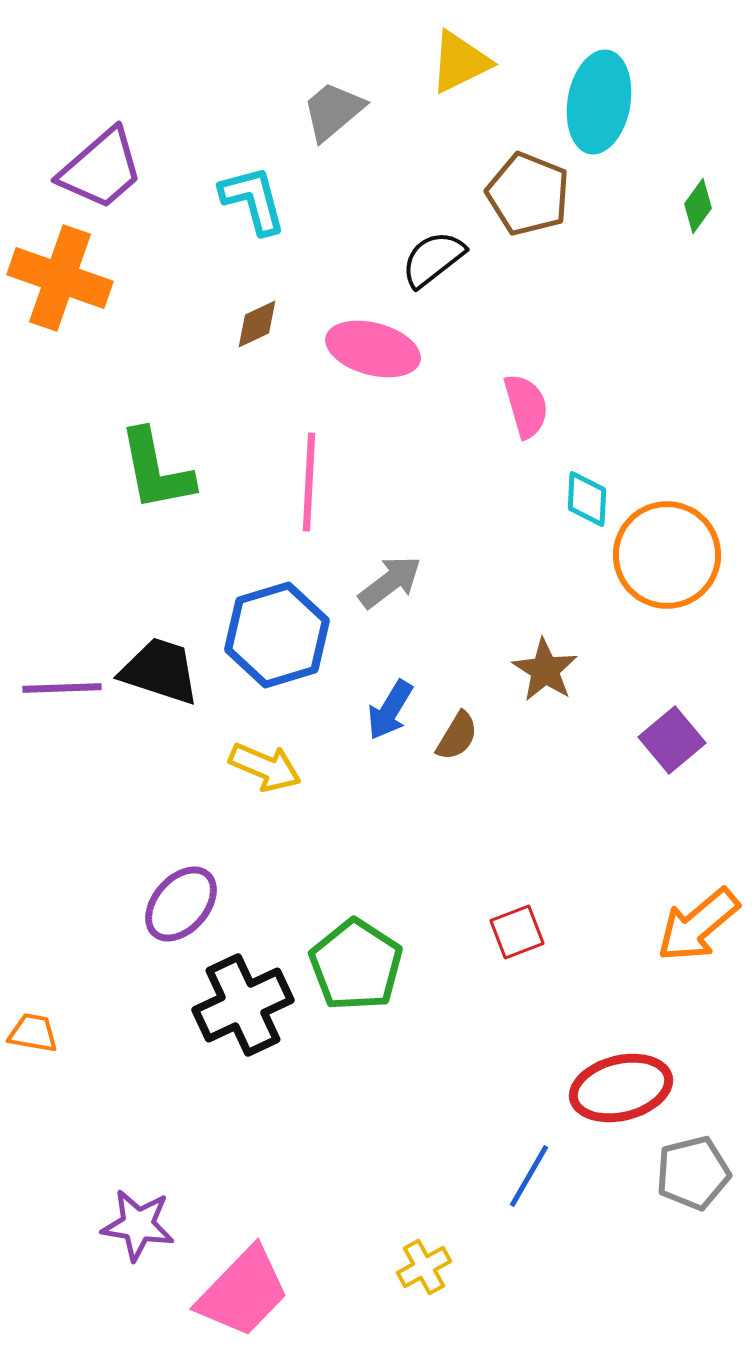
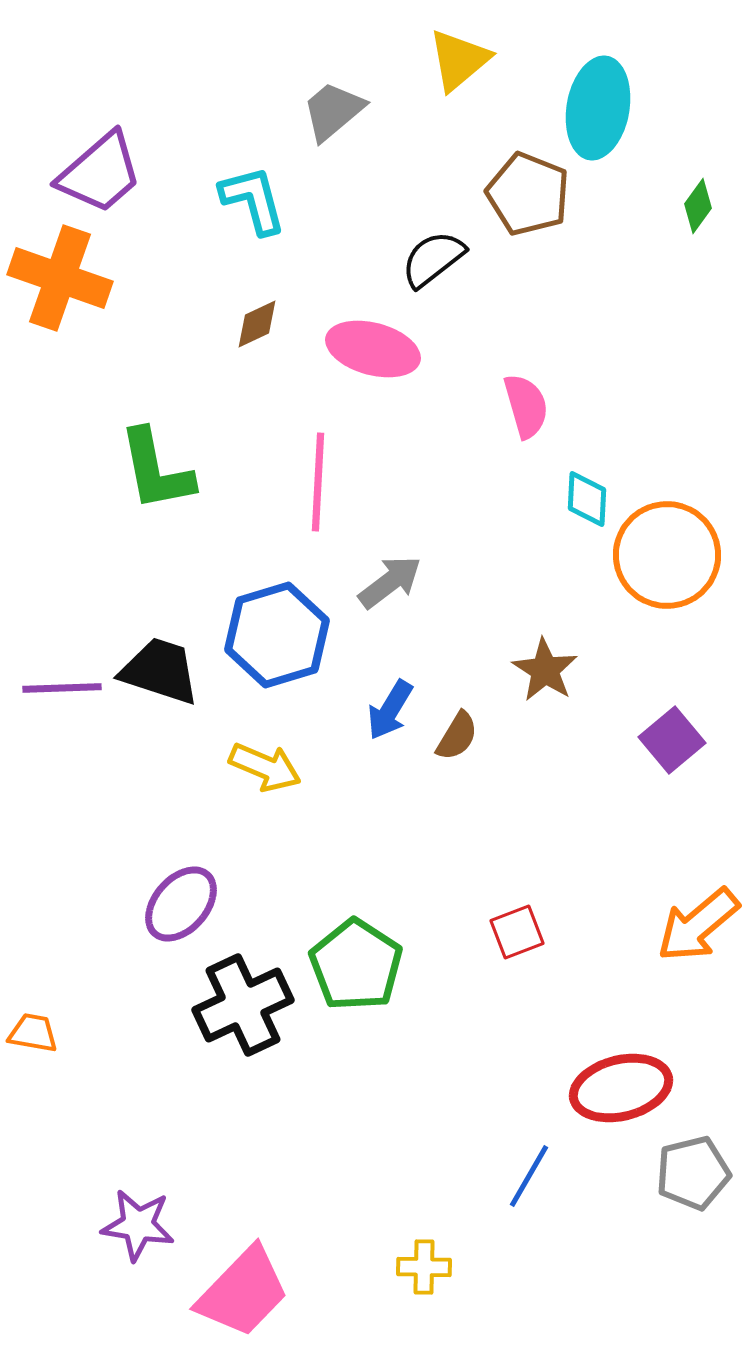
yellow triangle: moved 1 px left, 2 px up; rotated 14 degrees counterclockwise
cyan ellipse: moved 1 px left, 6 px down
purple trapezoid: moved 1 px left, 4 px down
pink line: moved 9 px right
yellow cross: rotated 30 degrees clockwise
